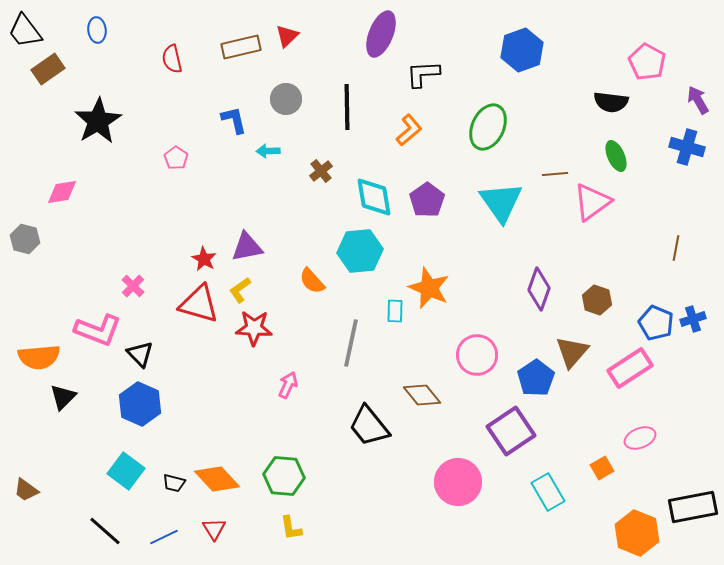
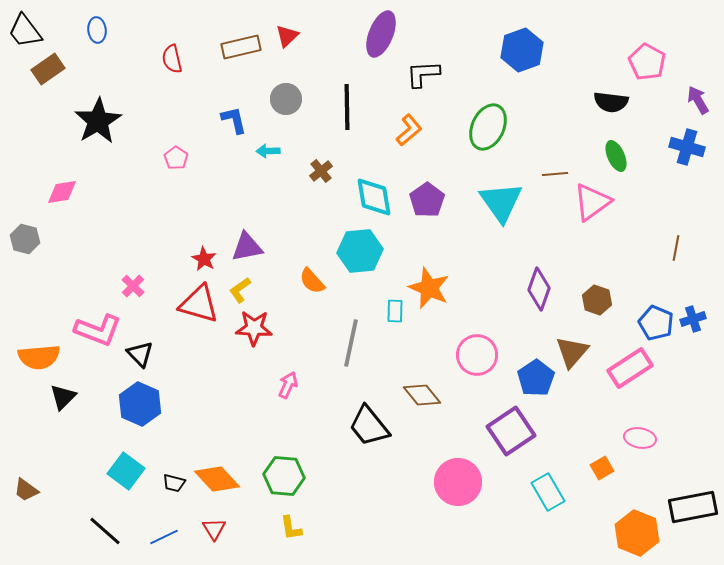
pink ellipse at (640, 438): rotated 32 degrees clockwise
